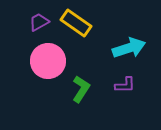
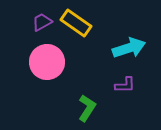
purple trapezoid: moved 3 px right
pink circle: moved 1 px left, 1 px down
green L-shape: moved 6 px right, 19 px down
